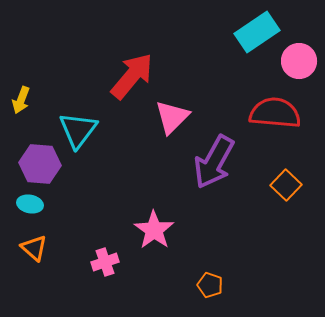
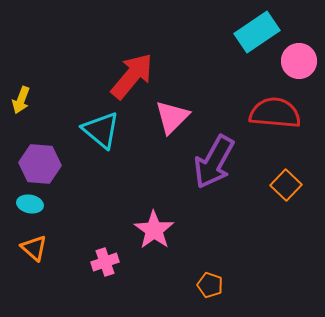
cyan triangle: moved 23 px right; rotated 27 degrees counterclockwise
